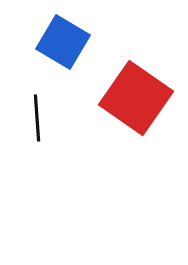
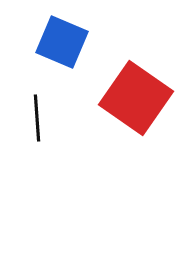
blue square: moved 1 px left; rotated 8 degrees counterclockwise
